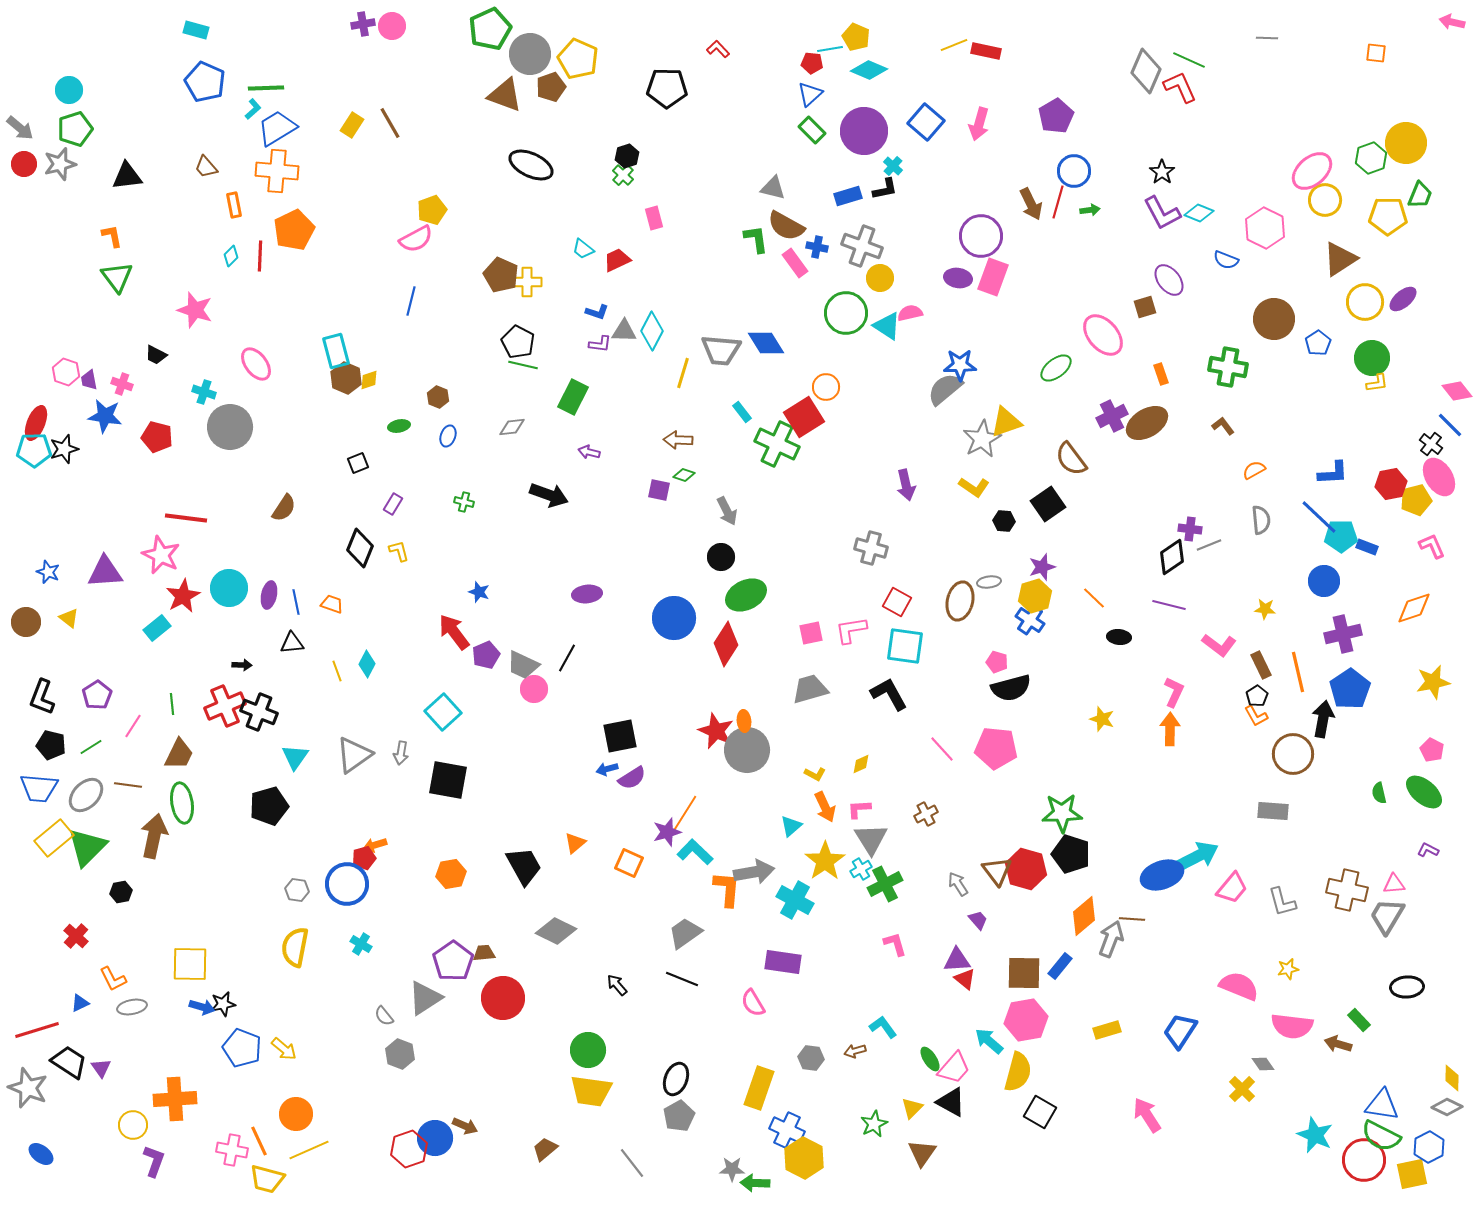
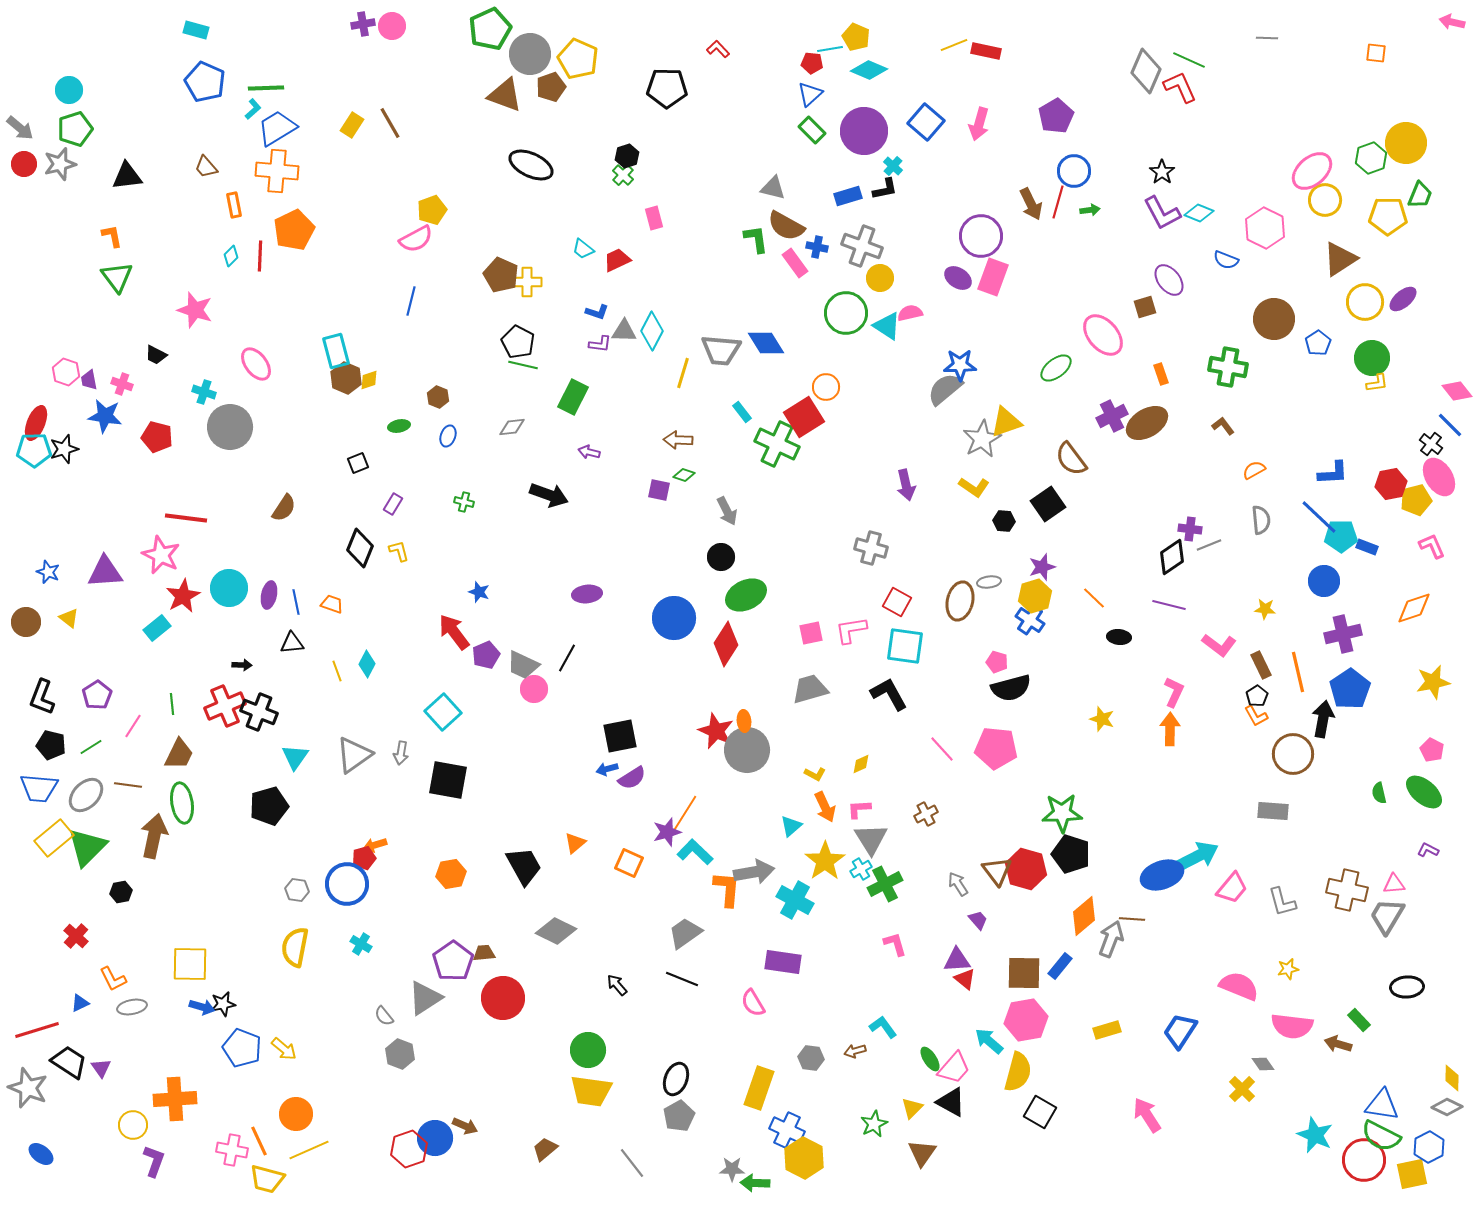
purple ellipse at (958, 278): rotated 24 degrees clockwise
